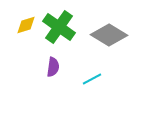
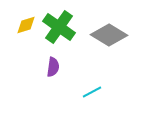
cyan line: moved 13 px down
